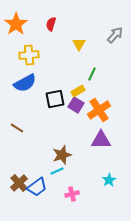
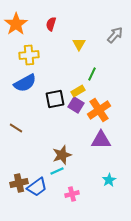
brown line: moved 1 px left
brown cross: rotated 30 degrees clockwise
